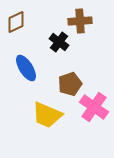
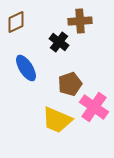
yellow trapezoid: moved 10 px right, 5 px down
